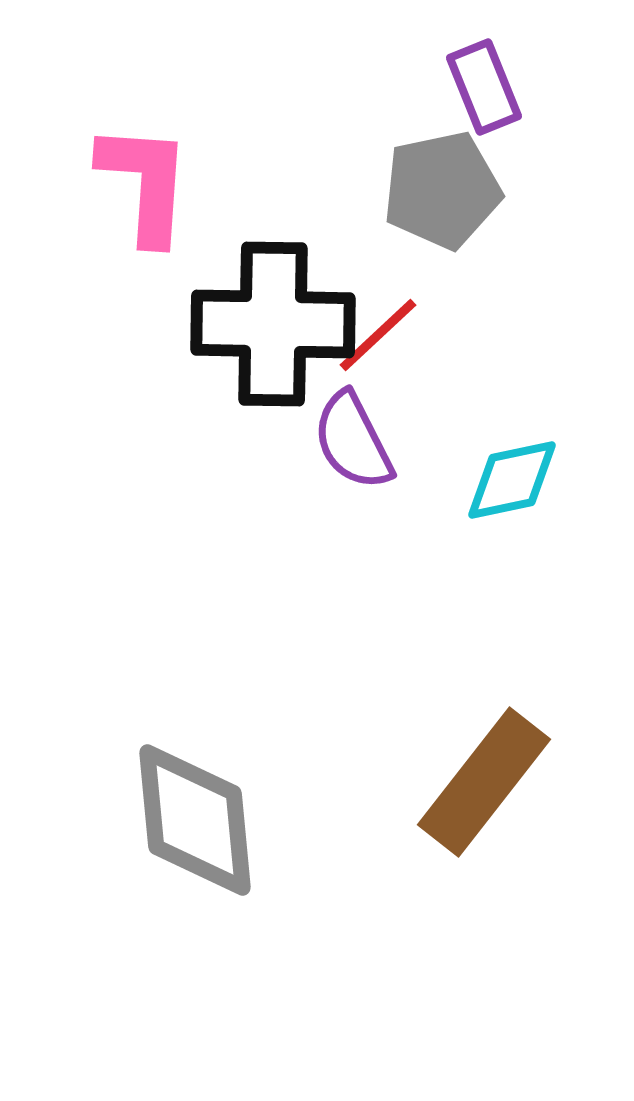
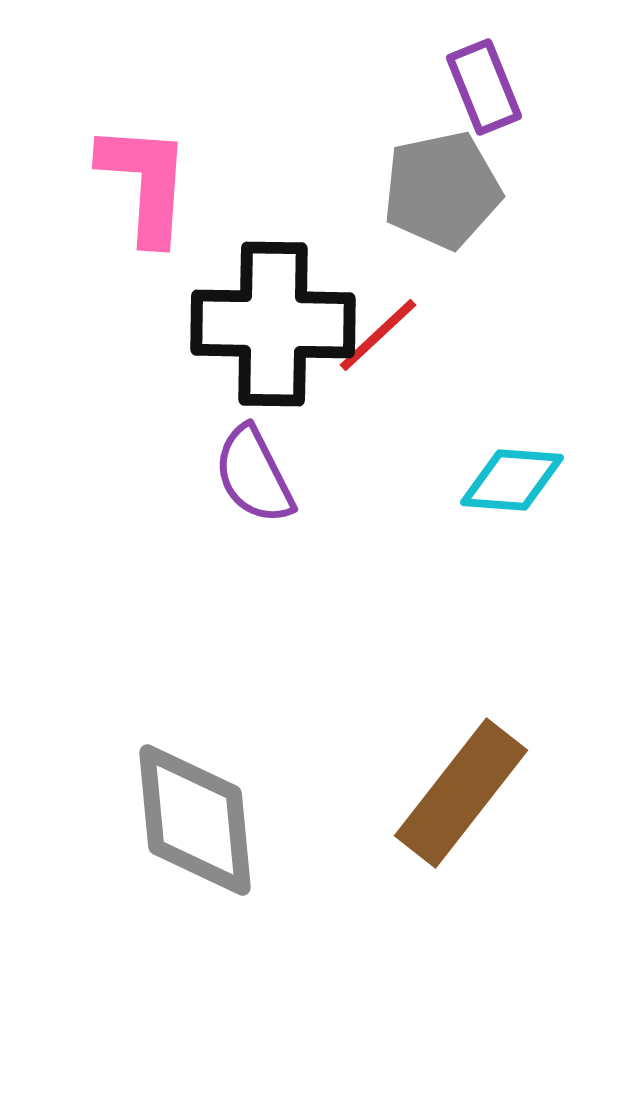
purple semicircle: moved 99 px left, 34 px down
cyan diamond: rotated 16 degrees clockwise
brown rectangle: moved 23 px left, 11 px down
